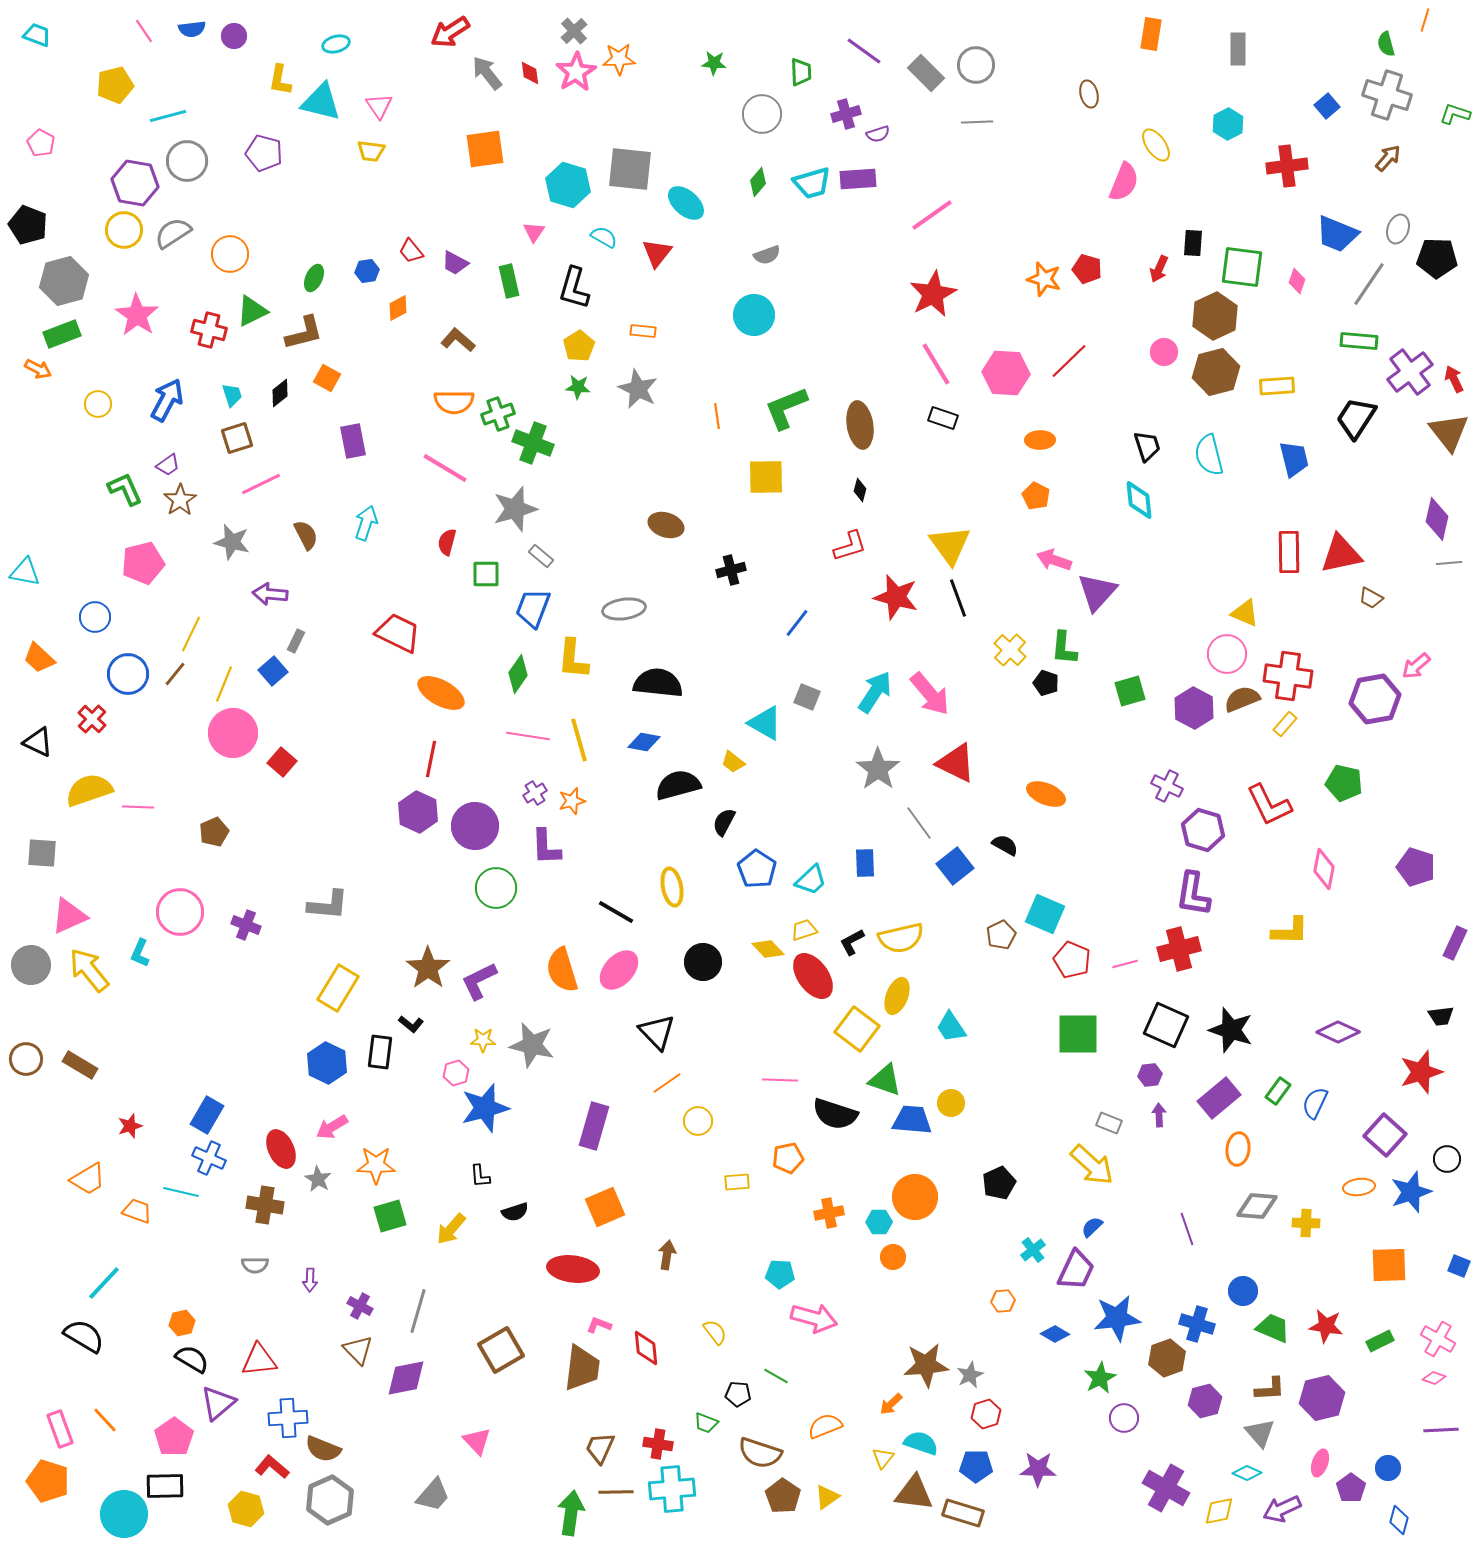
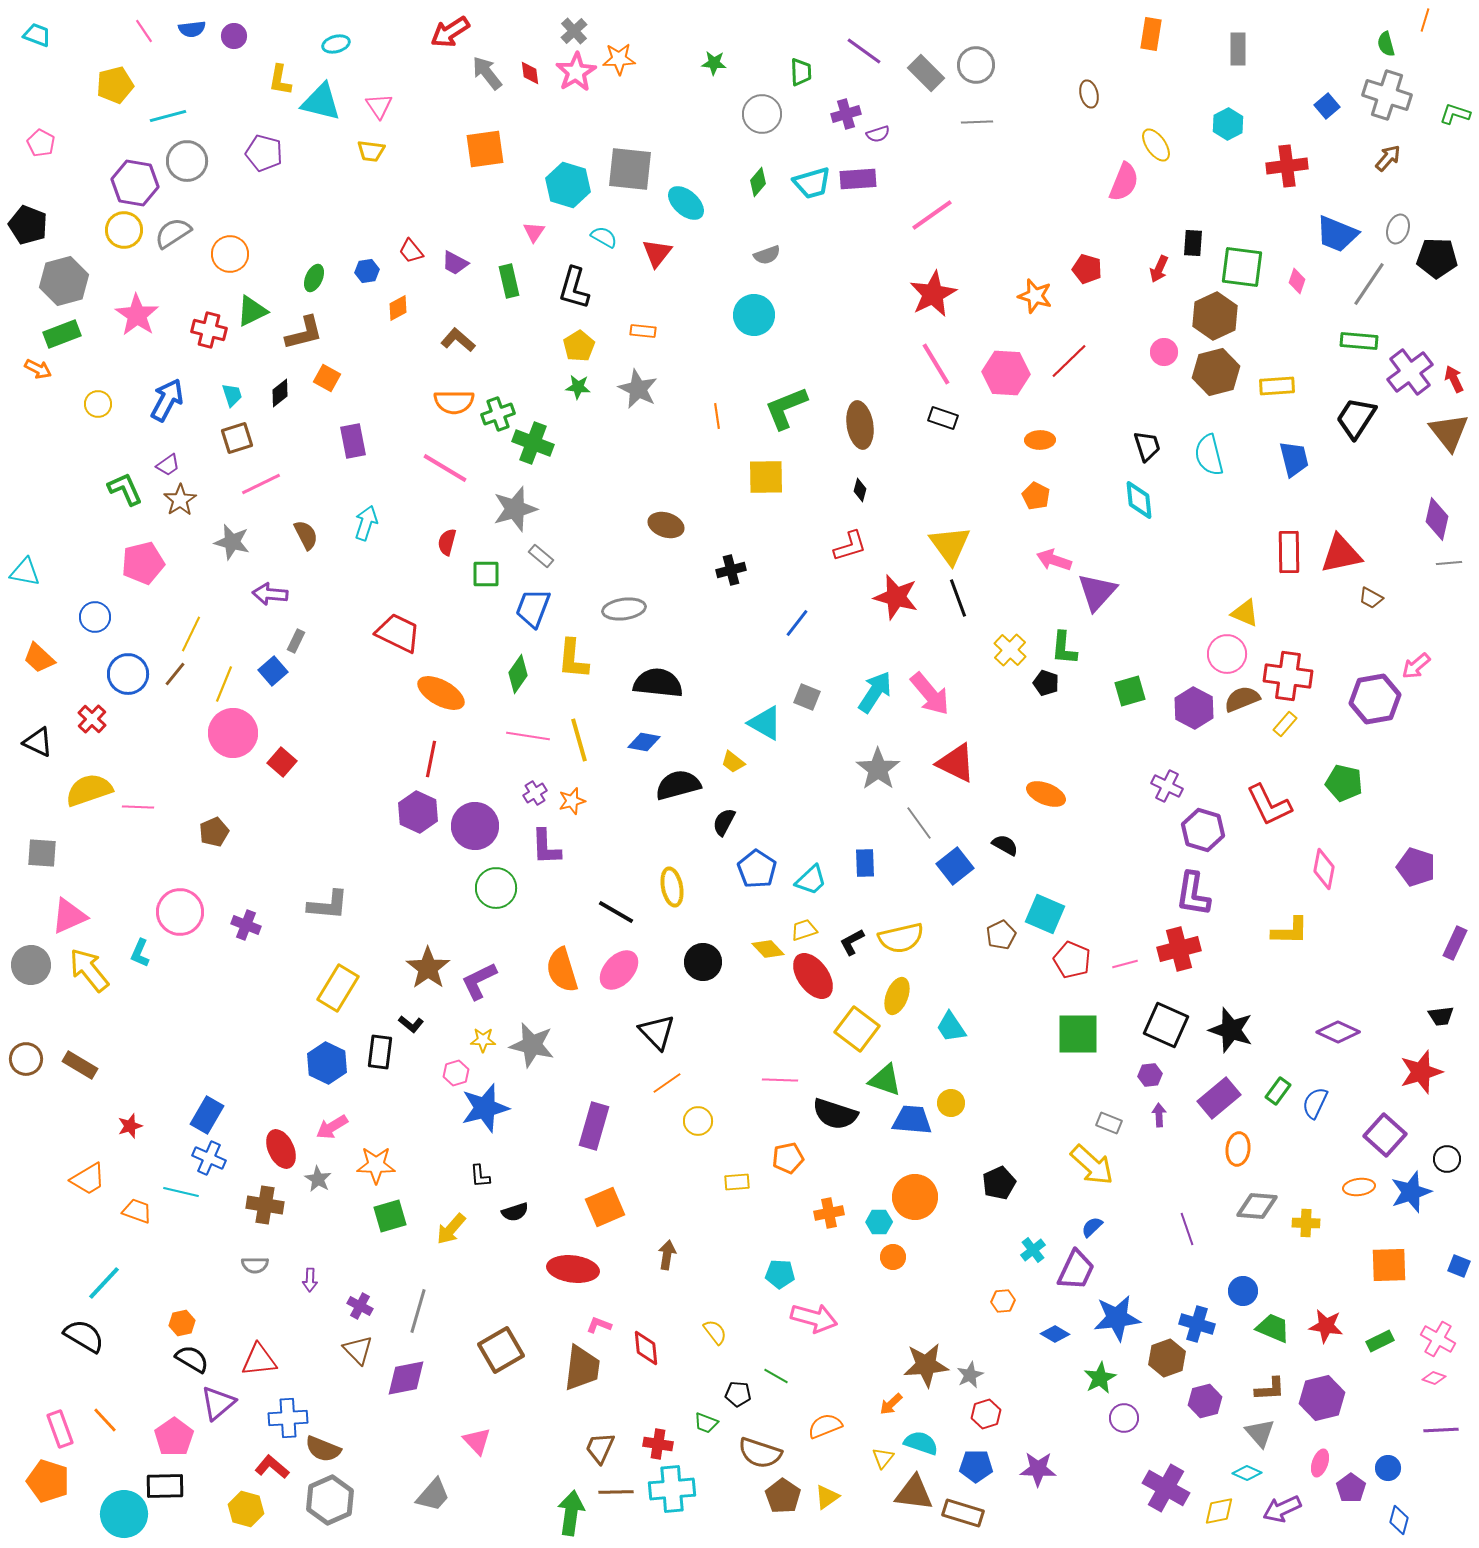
orange star at (1044, 279): moved 9 px left, 17 px down
